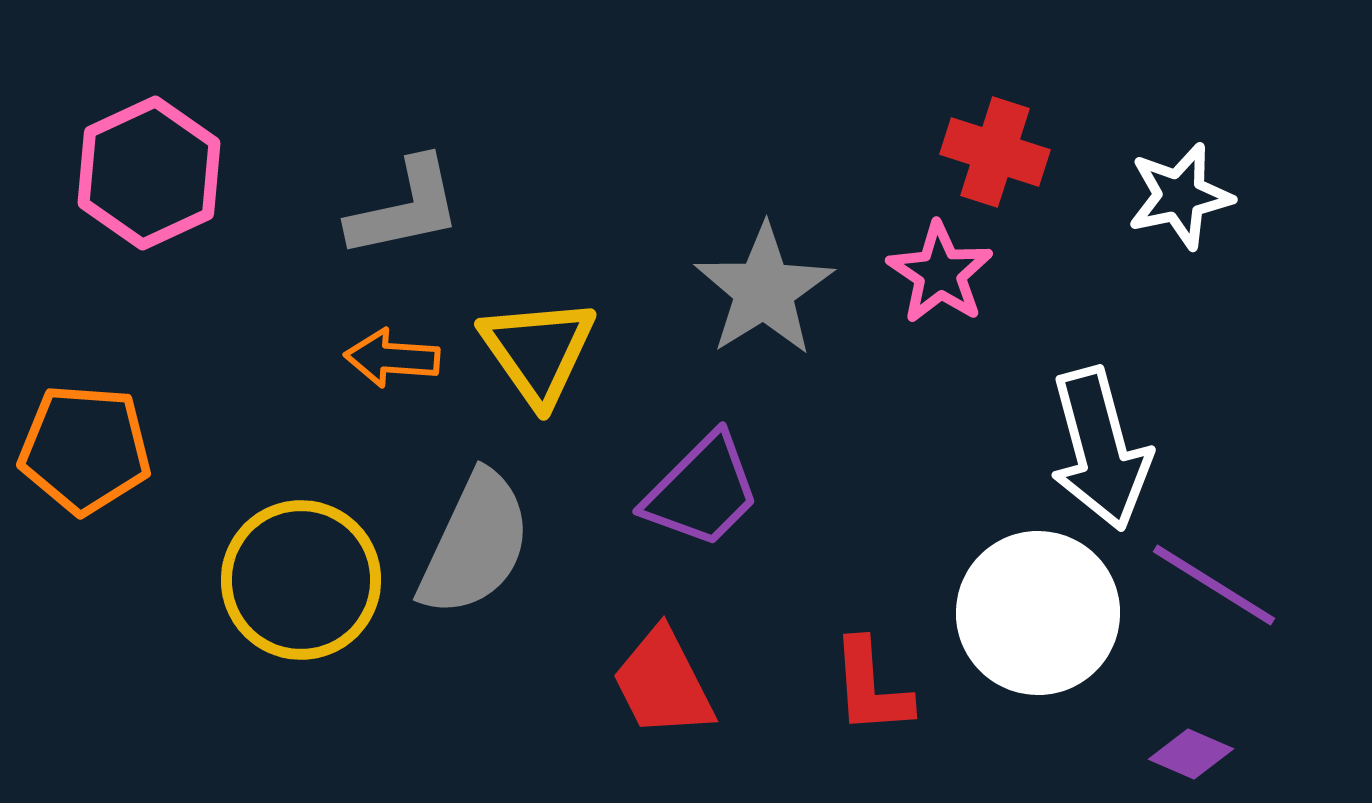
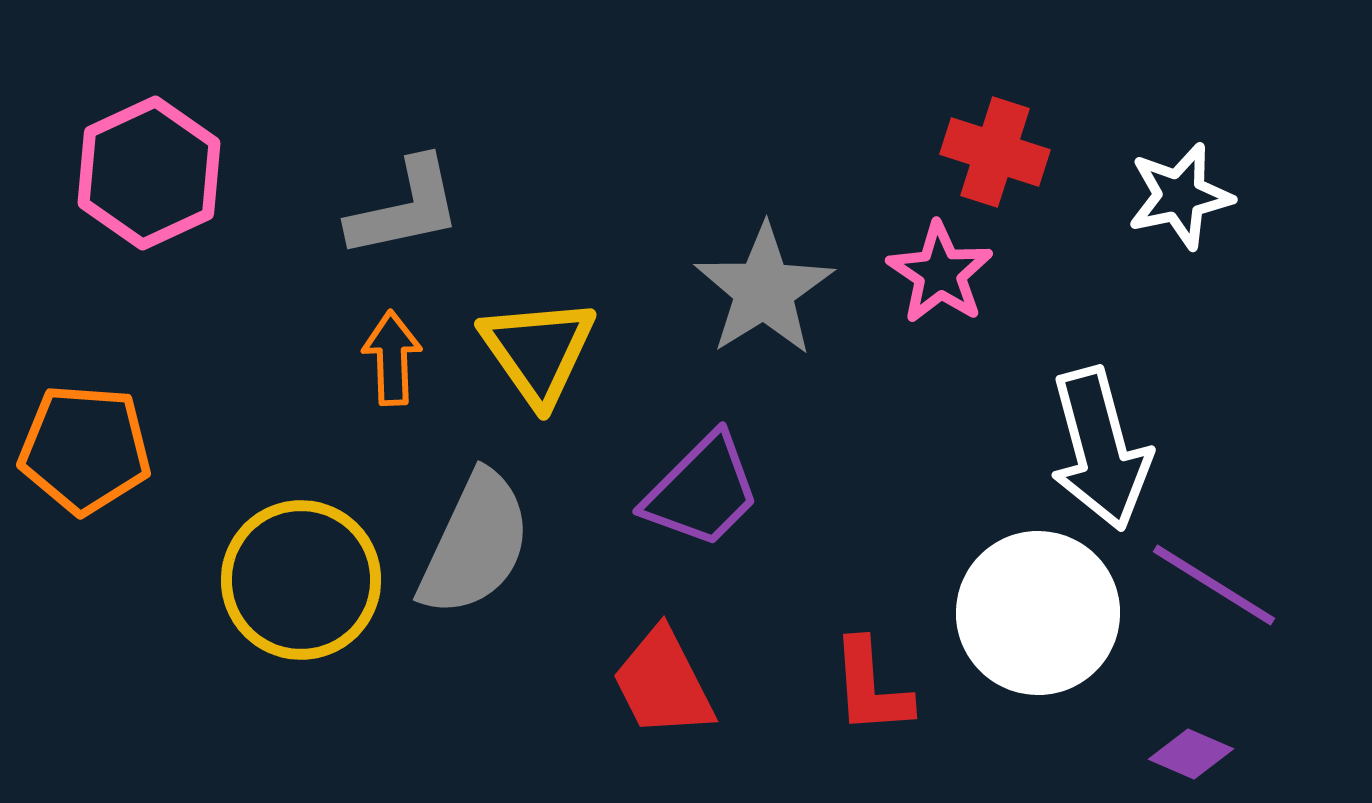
orange arrow: rotated 84 degrees clockwise
